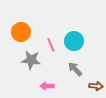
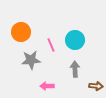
cyan circle: moved 1 px right, 1 px up
gray star: rotated 12 degrees counterclockwise
gray arrow: rotated 42 degrees clockwise
